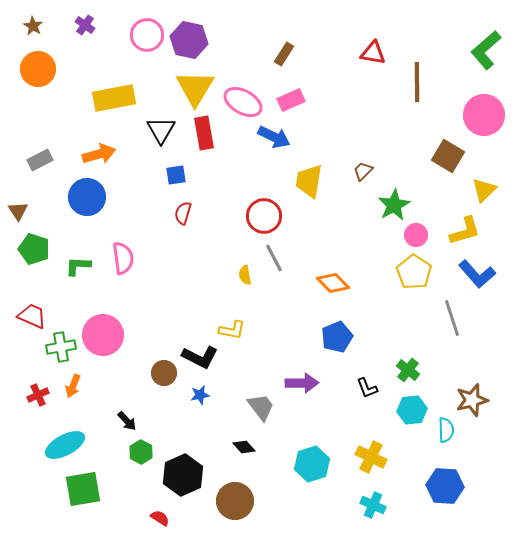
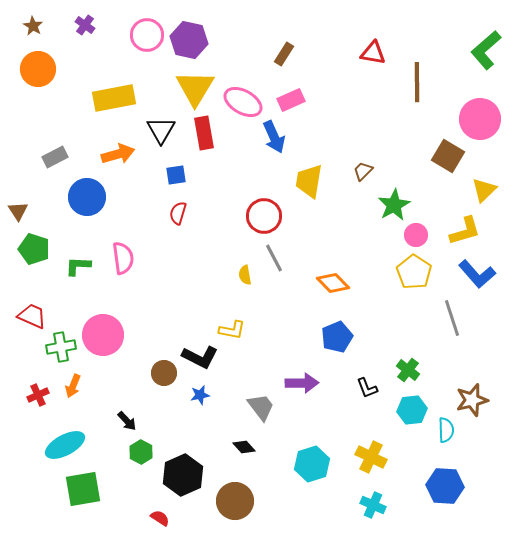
pink circle at (484, 115): moved 4 px left, 4 px down
blue arrow at (274, 137): rotated 40 degrees clockwise
orange arrow at (99, 154): moved 19 px right
gray rectangle at (40, 160): moved 15 px right, 3 px up
red semicircle at (183, 213): moved 5 px left
